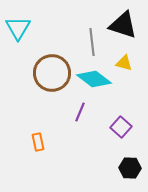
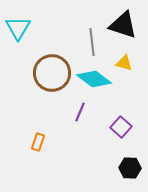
orange rectangle: rotated 30 degrees clockwise
